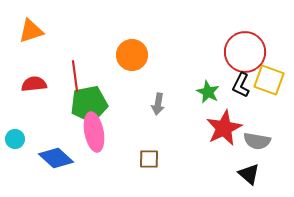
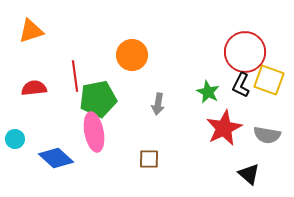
red semicircle: moved 4 px down
green pentagon: moved 9 px right, 5 px up
gray semicircle: moved 10 px right, 6 px up
